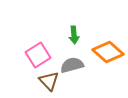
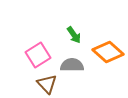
green arrow: rotated 30 degrees counterclockwise
gray semicircle: rotated 15 degrees clockwise
brown triangle: moved 2 px left, 3 px down
